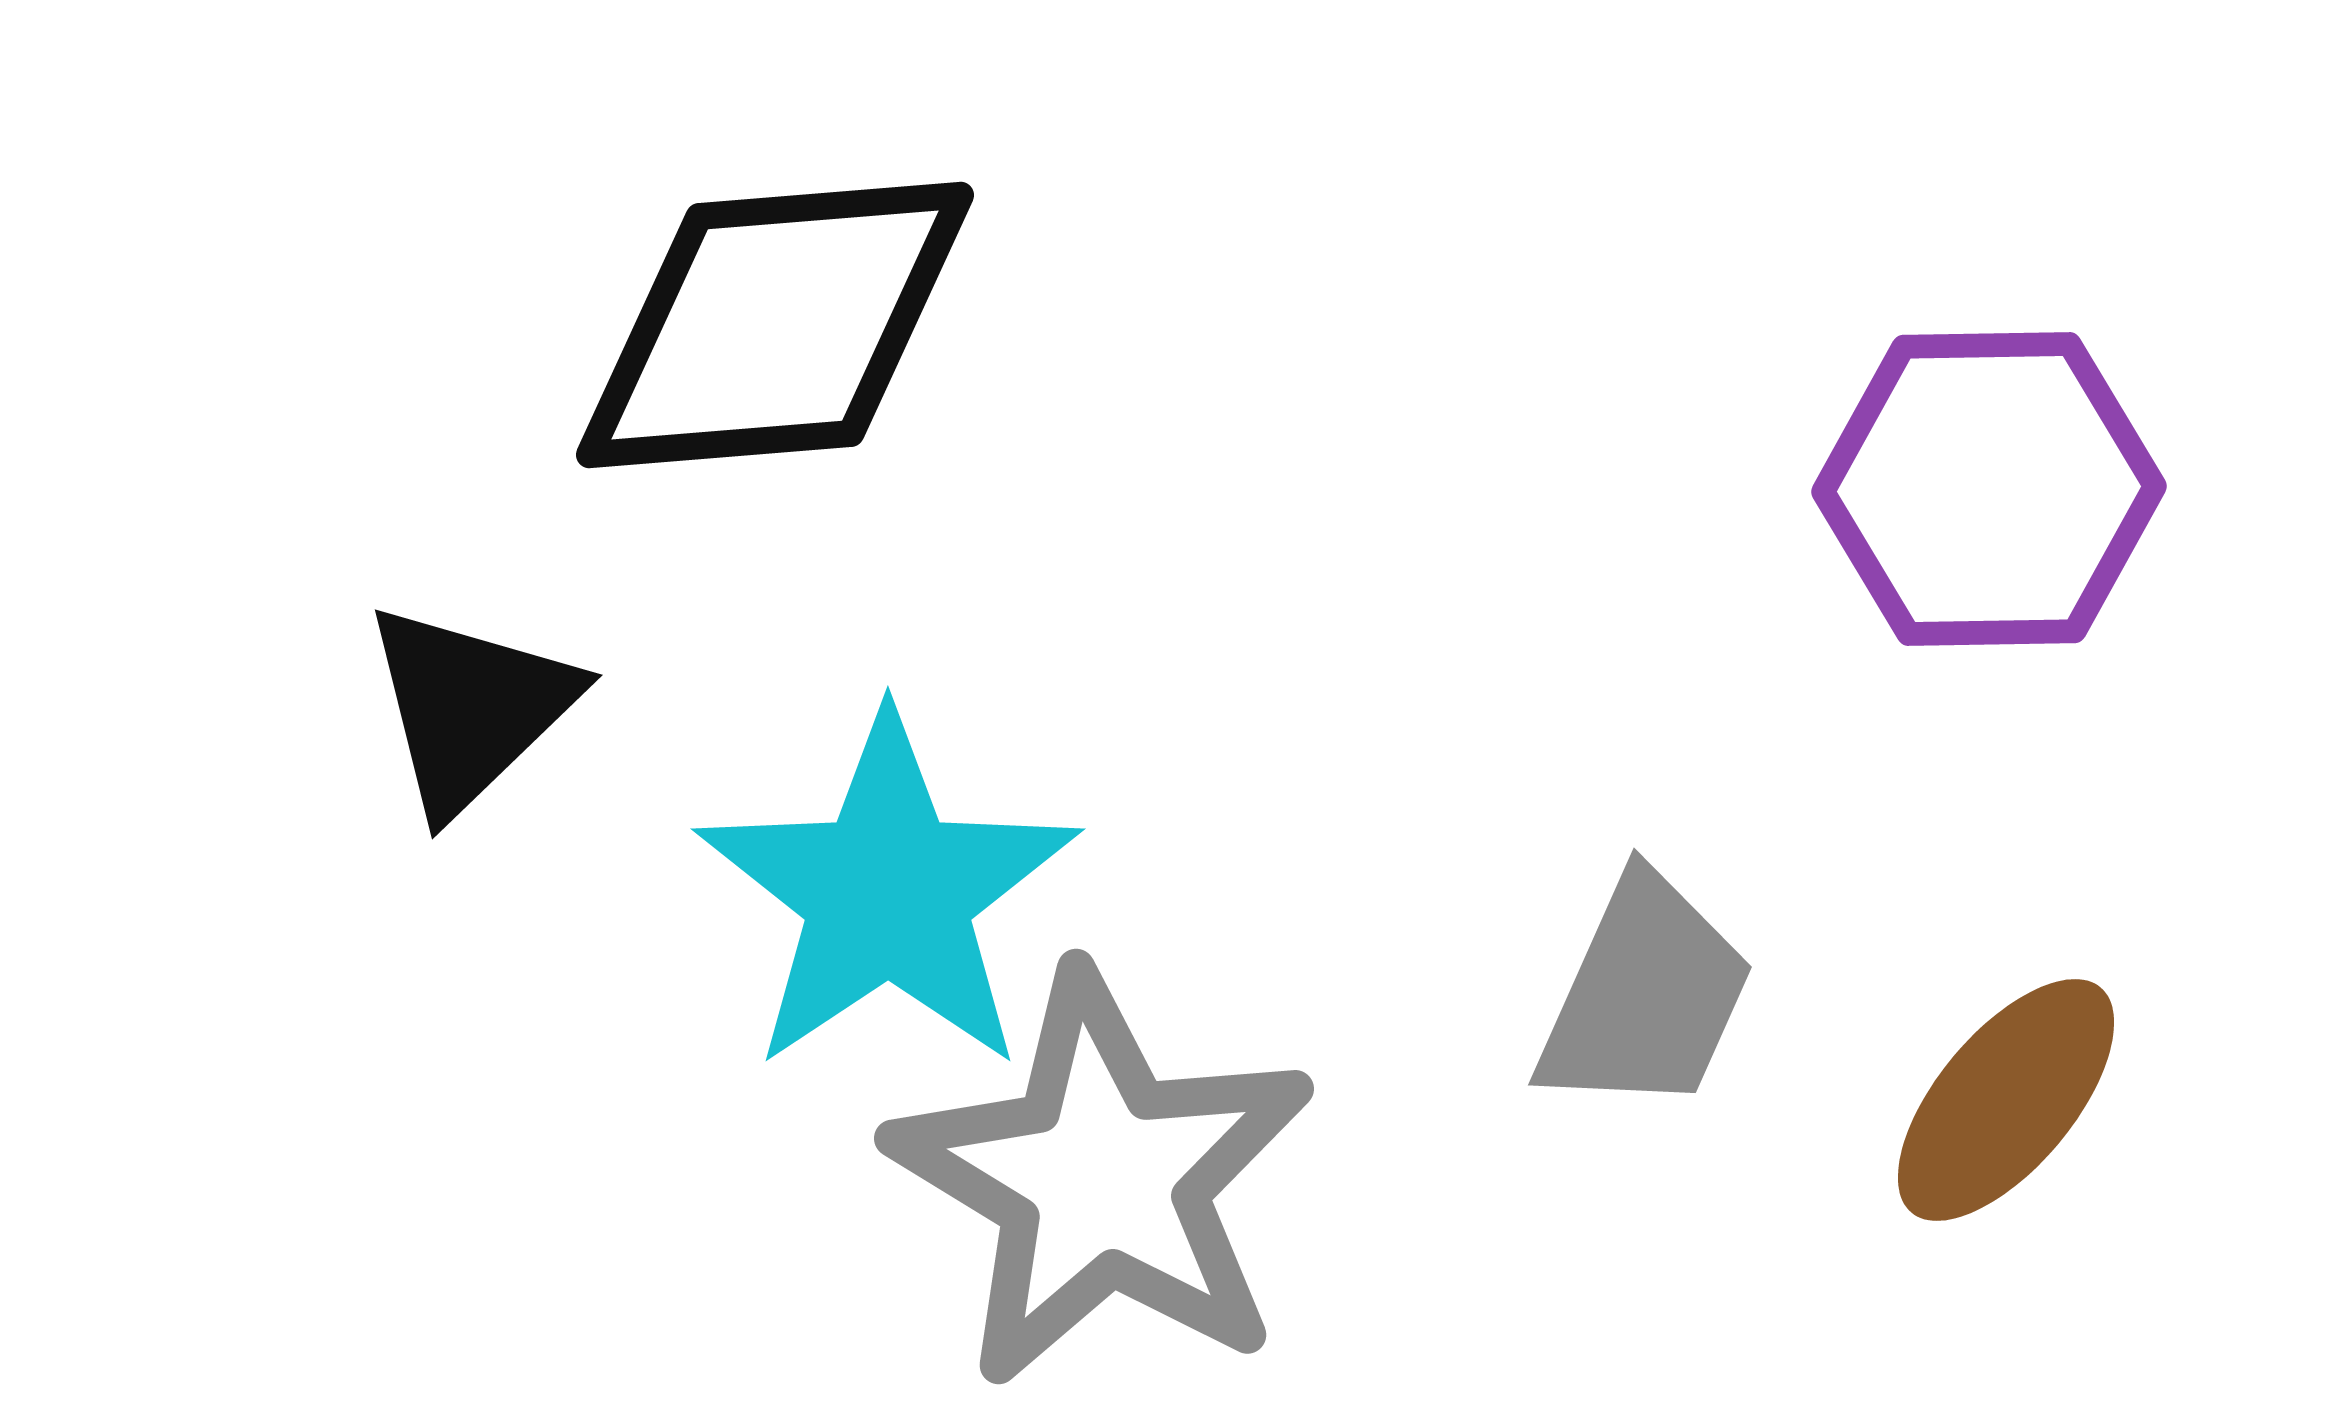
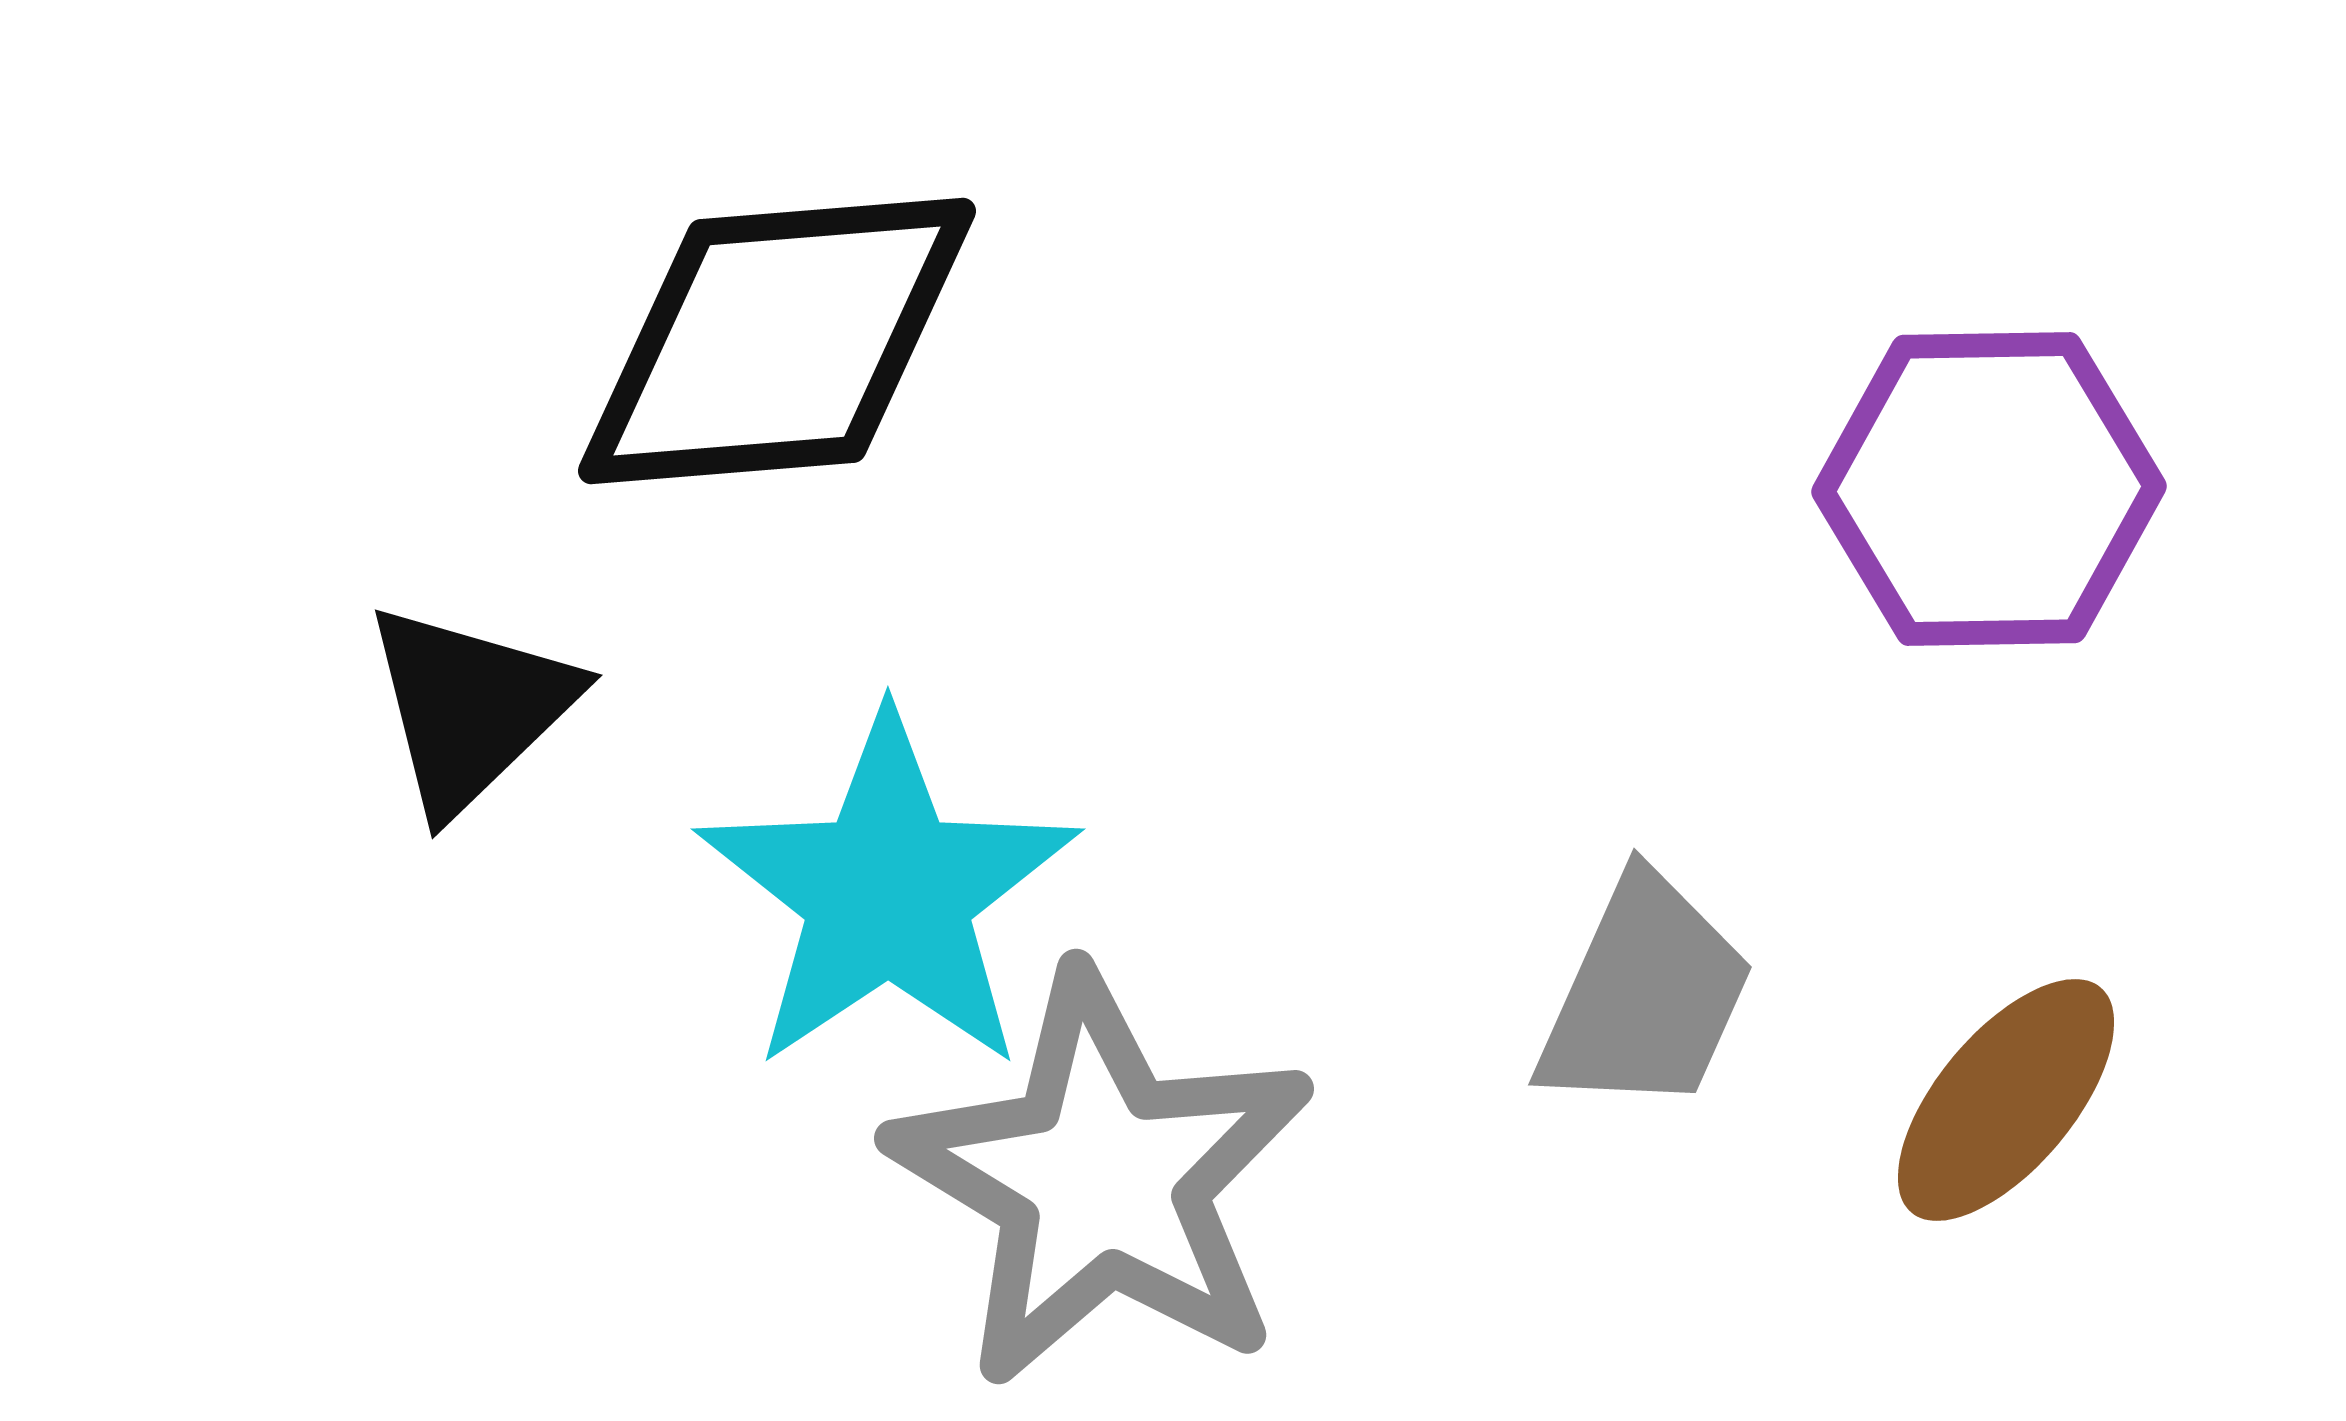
black diamond: moved 2 px right, 16 px down
